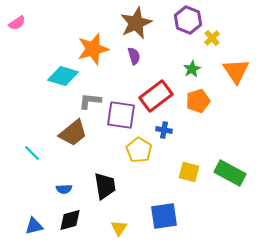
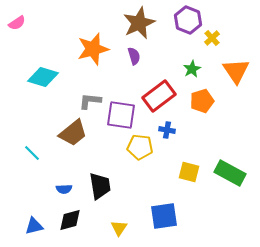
brown star: moved 3 px right
cyan diamond: moved 20 px left, 1 px down
red rectangle: moved 3 px right
orange pentagon: moved 4 px right
blue cross: moved 3 px right
yellow pentagon: moved 1 px right, 3 px up; rotated 25 degrees counterclockwise
black trapezoid: moved 5 px left
